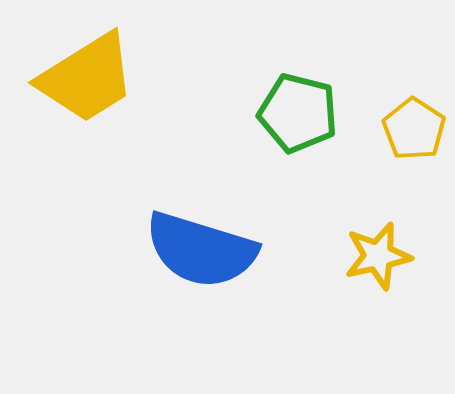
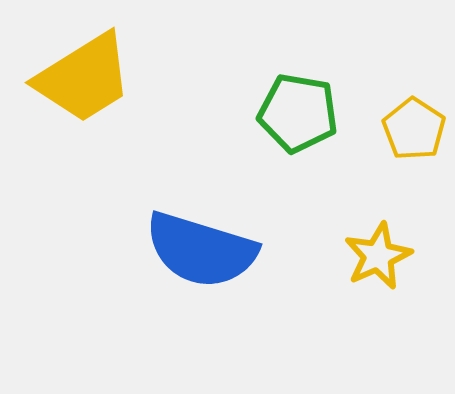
yellow trapezoid: moved 3 px left
green pentagon: rotated 4 degrees counterclockwise
yellow star: rotated 12 degrees counterclockwise
